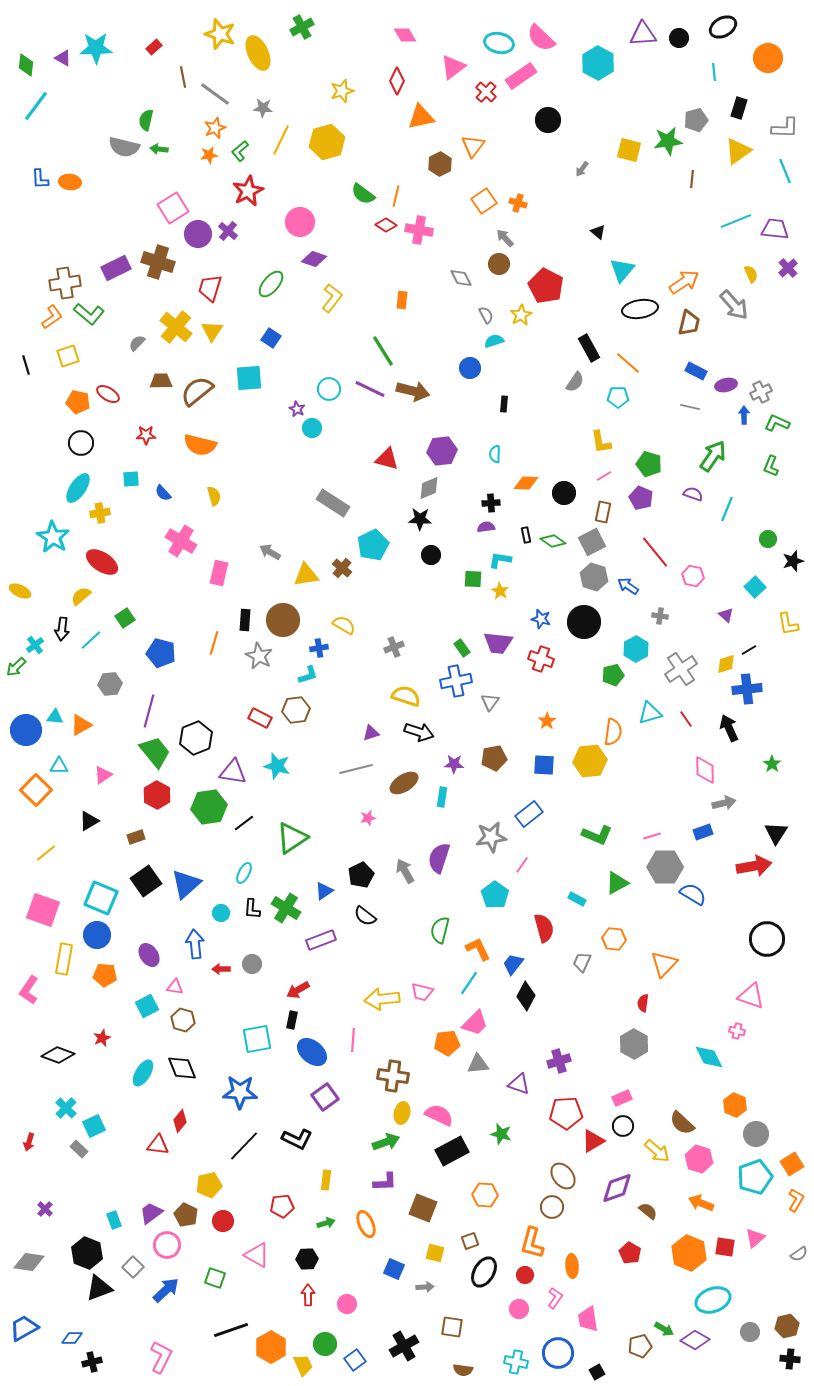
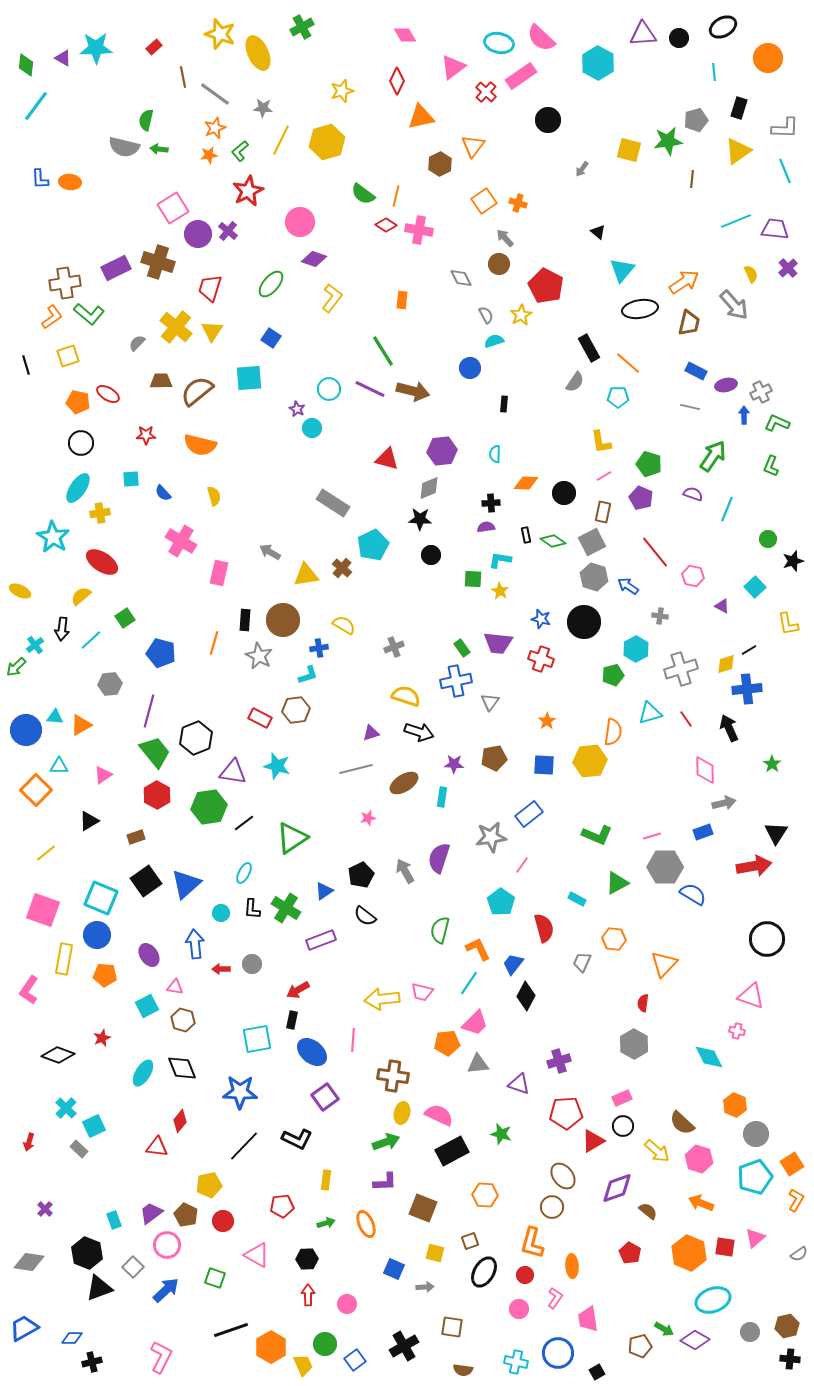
purple triangle at (726, 615): moved 4 px left, 9 px up; rotated 14 degrees counterclockwise
gray cross at (681, 669): rotated 16 degrees clockwise
cyan pentagon at (495, 895): moved 6 px right, 7 px down
red triangle at (158, 1145): moved 1 px left, 2 px down
